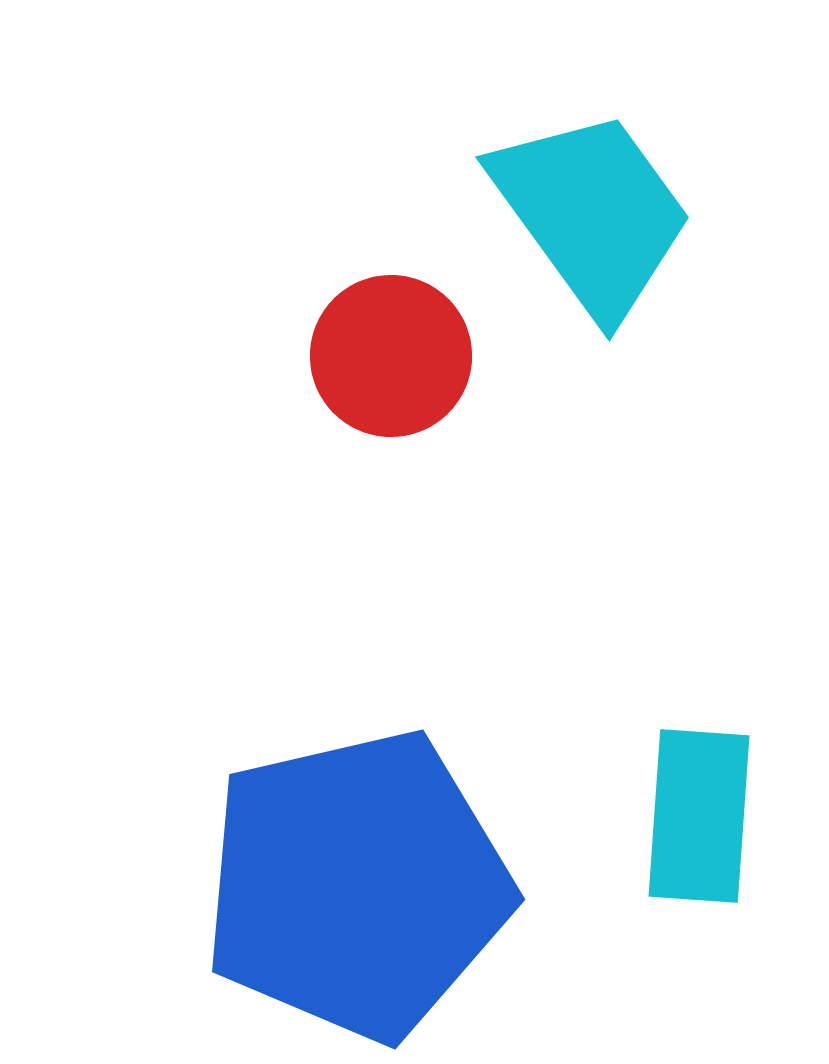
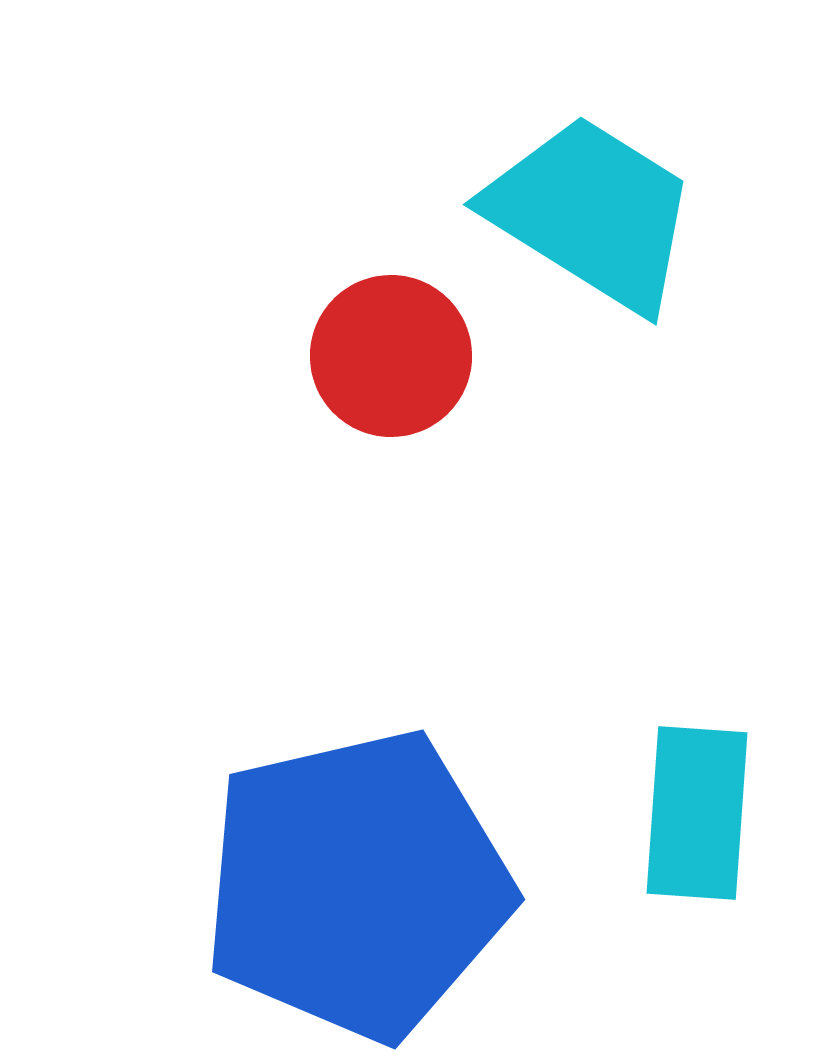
cyan trapezoid: rotated 22 degrees counterclockwise
cyan rectangle: moved 2 px left, 3 px up
